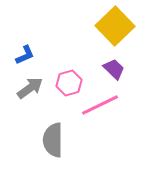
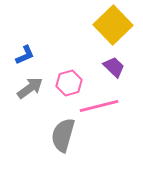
yellow square: moved 2 px left, 1 px up
purple trapezoid: moved 2 px up
pink line: moved 1 px left, 1 px down; rotated 12 degrees clockwise
gray semicircle: moved 10 px right, 5 px up; rotated 16 degrees clockwise
